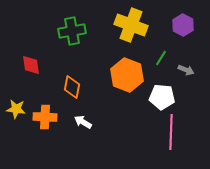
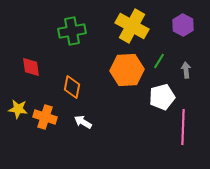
yellow cross: moved 1 px right, 1 px down; rotated 8 degrees clockwise
green line: moved 2 px left, 3 px down
red diamond: moved 2 px down
gray arrow: rotated 119 degrees counterclockwise
orange hexagon: moved 5 px up; rotated 24 degrees counterclockwise
white pentagon: rotated 20 degrees counterclockwise
yellow star: moved 2 px right
orange cross: rotated 15 degrees clockwise
pink line: moved 12 px right, 5 px up
